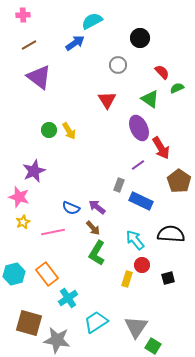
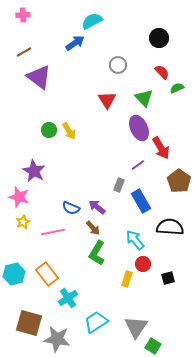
black circle: moved 19 px right
brown line: moved 5 px left, 7 px down
green triangle: moved 6 px left, 1 px up; rotated 12 degrees clockwise
purple star: rotated 20 degrees counterclockwise
blue rectangle: rotated 35 degrees clockwise
black semicircle: moved 1 px left, 7 px up
red circle: moved 1 px right, 1 px up
gray star: moved 1 px up
